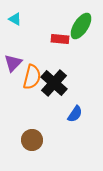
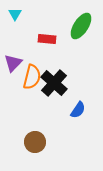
cyan triangle: moved 5 px up; rotated 32 degrees clockwise
red rectangle: moved 13 px left
blue semicircle: moved 3 px right, 4 px up
brown circle: moved 3 px right, 2 px down
